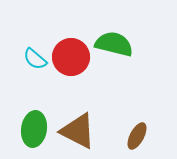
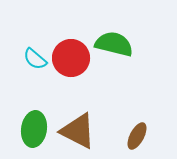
red circle: moved 1 px down
